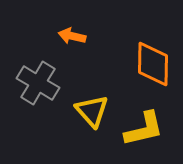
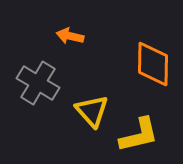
orange arrow: moved 2 px left
yellow L-shape: moved 5 px left, 6 px down
